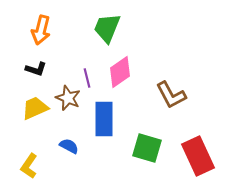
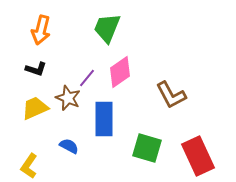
purple line: rotated 54 degrees clockwise
